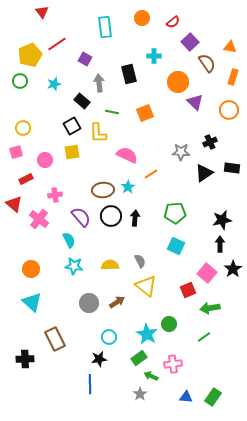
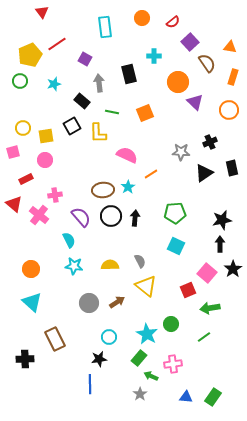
pink square at (16, 152): moved 3 px left
yellow square at (72, 152): moved 26 px left, 16 px up
black rectangle at (232, 168): rotated 70 degrees clockwise
pink cross at (39, 219): moved 4 px up
green circle at (169, 324): moved 2 px right
green rectangle at (139, 358): rotated 14 degrees counterclockwise
